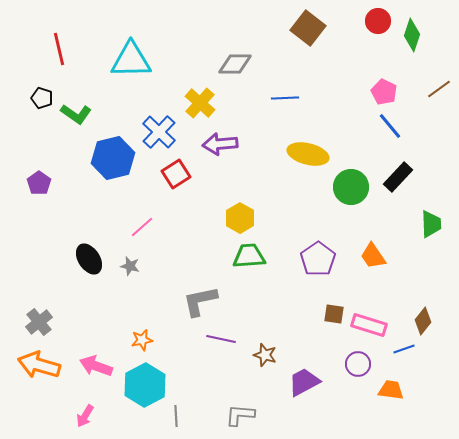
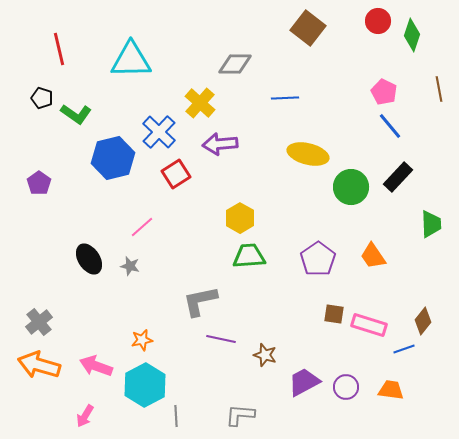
brown line at (439, 89): rotated 65 degrees counterclockwise
purple circle at (358, 364): moved 12 px left, 23 px down
